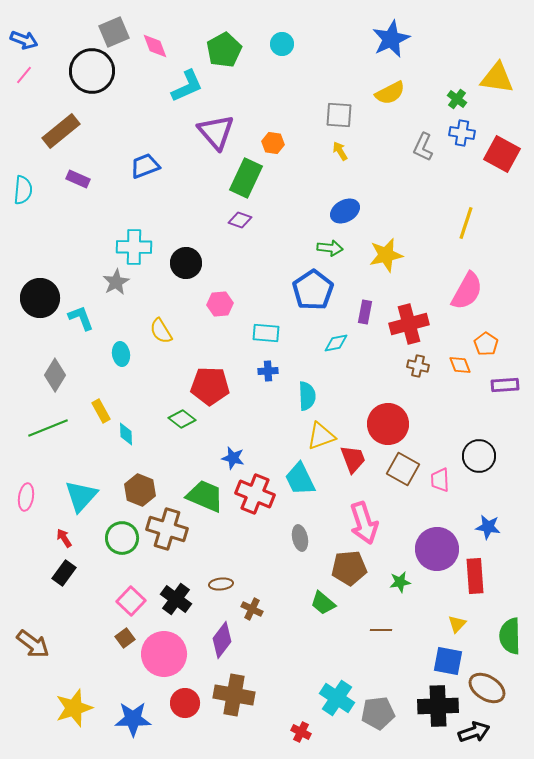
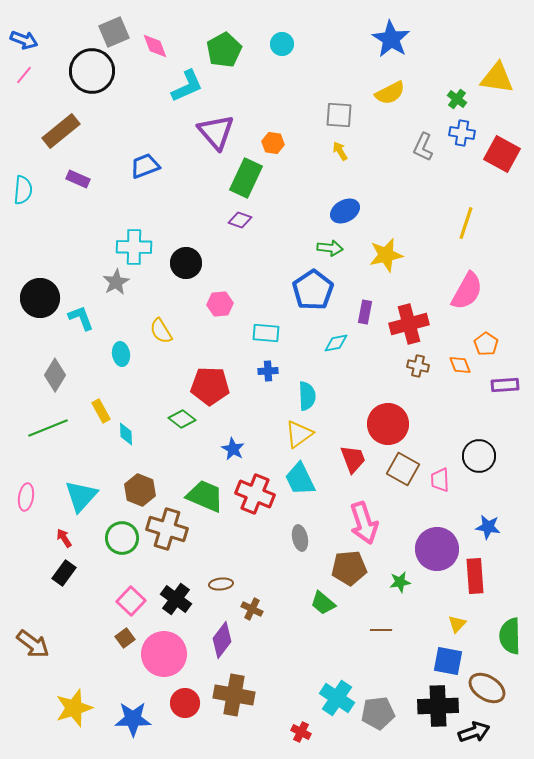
blue star at (391, 39): rotated 15 degrees counterclockwise
yellow triangle at (321, 436): moved 22 px left, 2 px up; rotated 16 degrees counterclockwise
blue star at (233, 458): moved 9 px up; rotated 15 degrees clockwise
